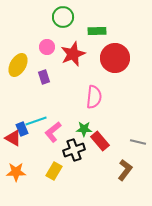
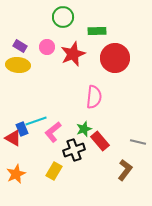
yellow ellipse: rotated 65 degrees clockwise
purple rectangle: moved 24 px left, 31 px up; rotated 40 degrees counterclockwise
green star: rotated 21 degrees counterclockwise
orange star: moved 2 px down; rotated 24 degrees counterclockwise
